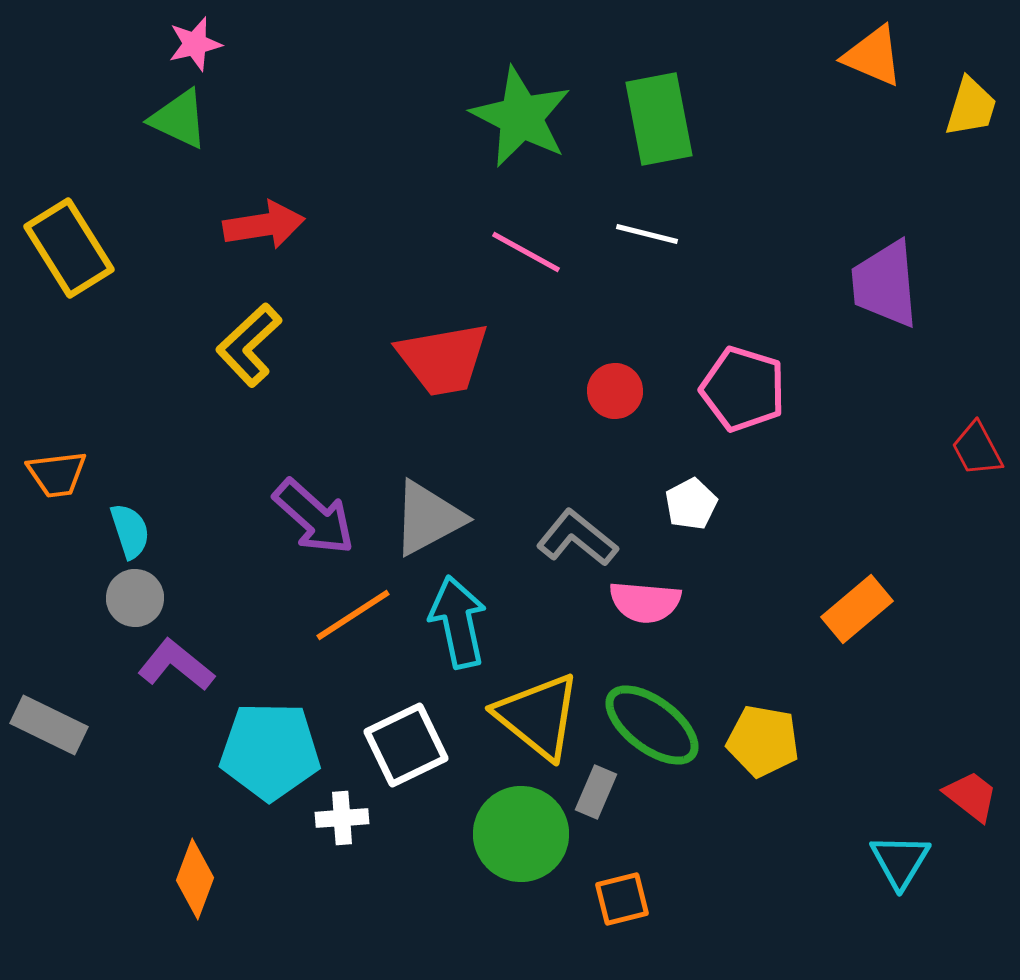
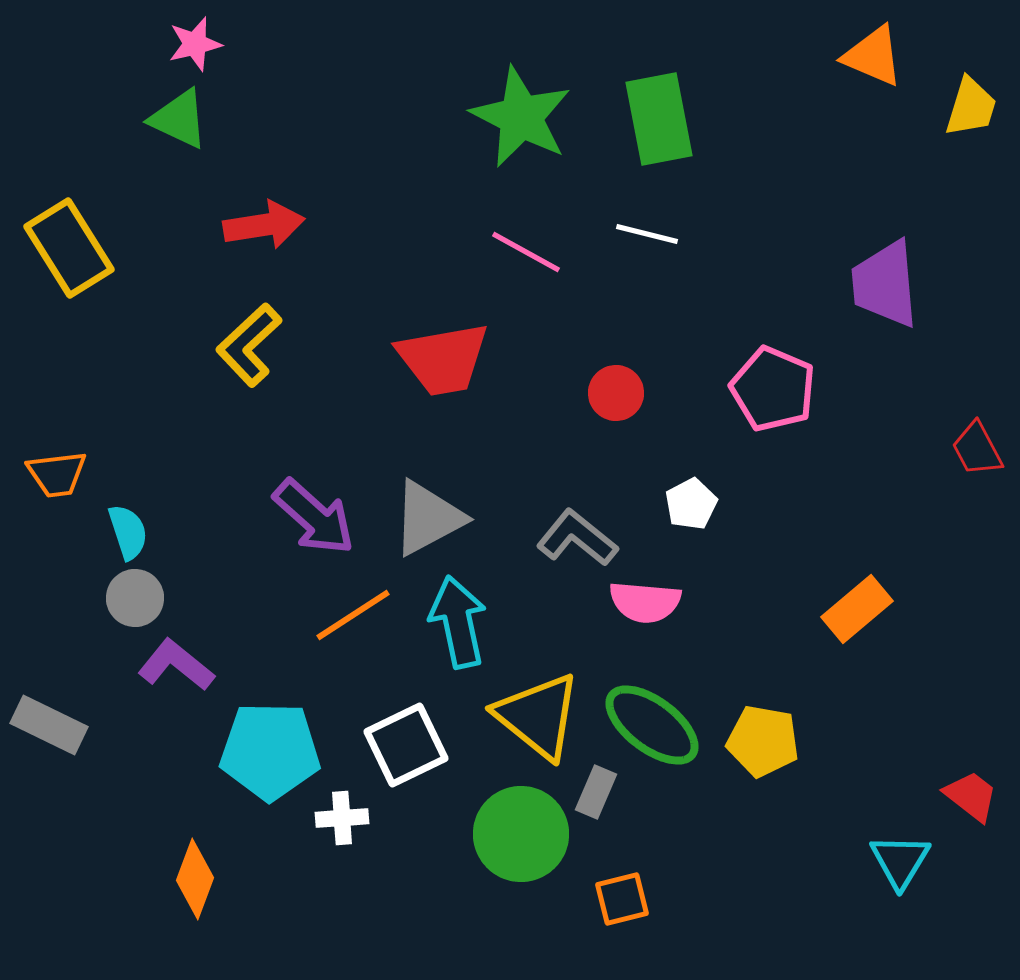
pink pentagon at (743, 389): moved 30 px right; rotated 6 degrees clockwise
red circle at (615, 391): moved 1 px right, 2 px down
cyan semicircle at (130, 531): moved 2 px left, 1 px down
